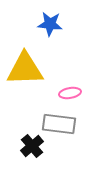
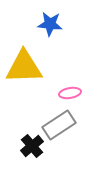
yellow triangle: moved 1 px left, 2 px up
gray rectangle: moved 1 px down; rotated 40 degrees counterclockwise
